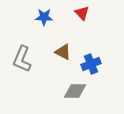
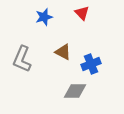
blue star: rotated 18 degrees counterclockwise
